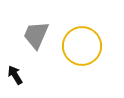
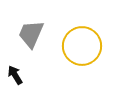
gray trapezoid: moved 5 px left, 1 px up
